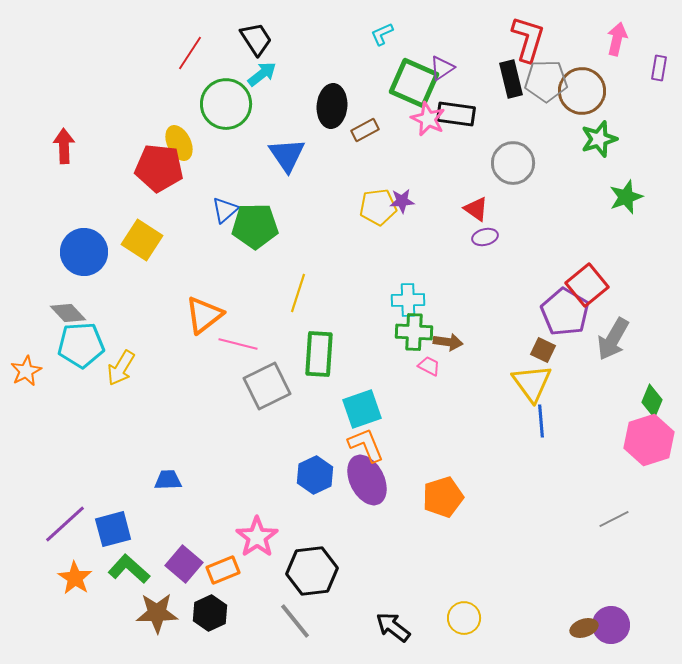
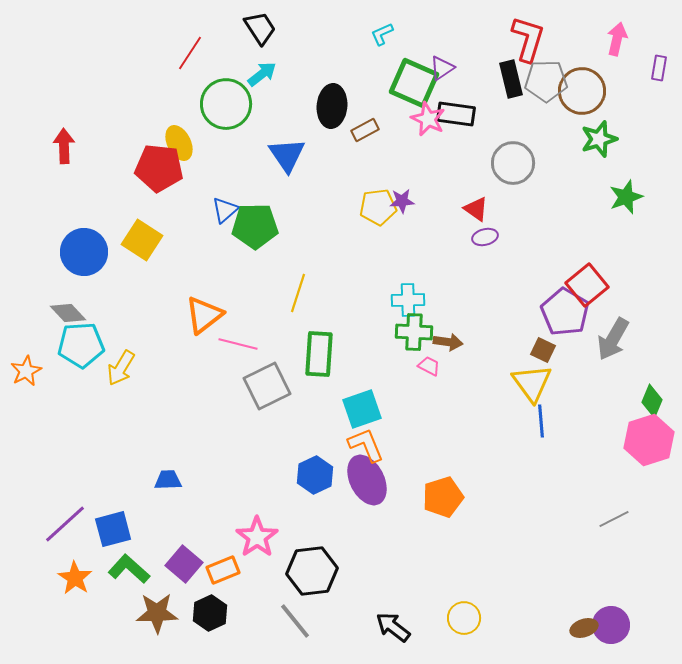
black trapezoid at (256, 39): moved 4 px right, 11 px up
